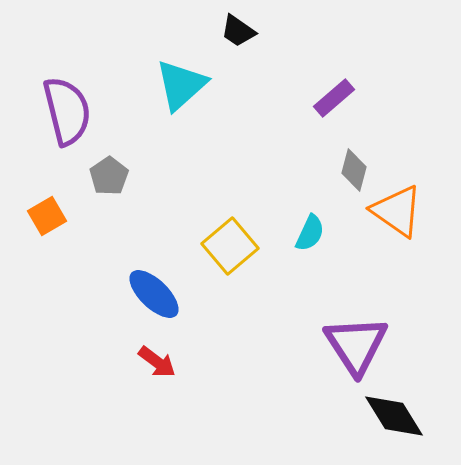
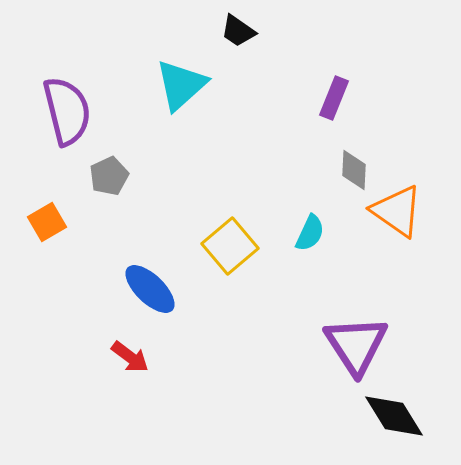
purple rectangle: rotated 27 degrees counterclockwise
gray diamond: rotated 12 degrees counterclockwise
gray pentagon: rotated 9 degrees clockwise
orange square: moved 6 px down
blue ellipse: moved 4 px left, 5 px up
red arrow: moved 27 px left, 5 px up
